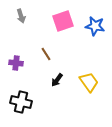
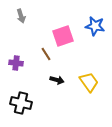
pink square: moved 15 px down
black arrow: rotated 112 degrees counterclockwise
black cross: moved 1 px down
